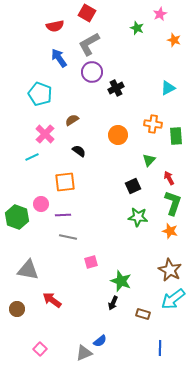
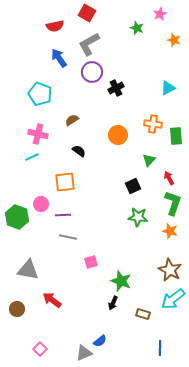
pink cross at (45, 134): moved 7 px left; rotated 30 degrees counterclockwise
